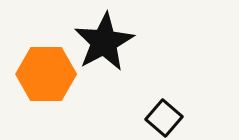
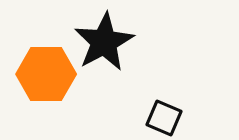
black square: rotated 18 degrees counterclockwise
